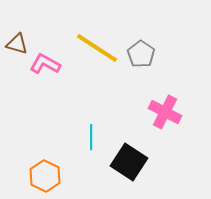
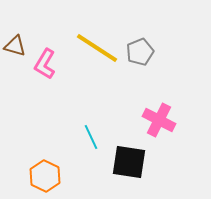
brown triangle: moved 2 px left, 2 px down
gray pentagon: moved 1 px left, 2 px up; rotated 16 degrees clockwise
pink L-shape: rotated 88 degrees counterclockwise
pink cross: moved 6 px left, 8 px down
cyan line: rotated 25 degrees counterclockwise
black square: rotated 24 degrees counterclockwise
